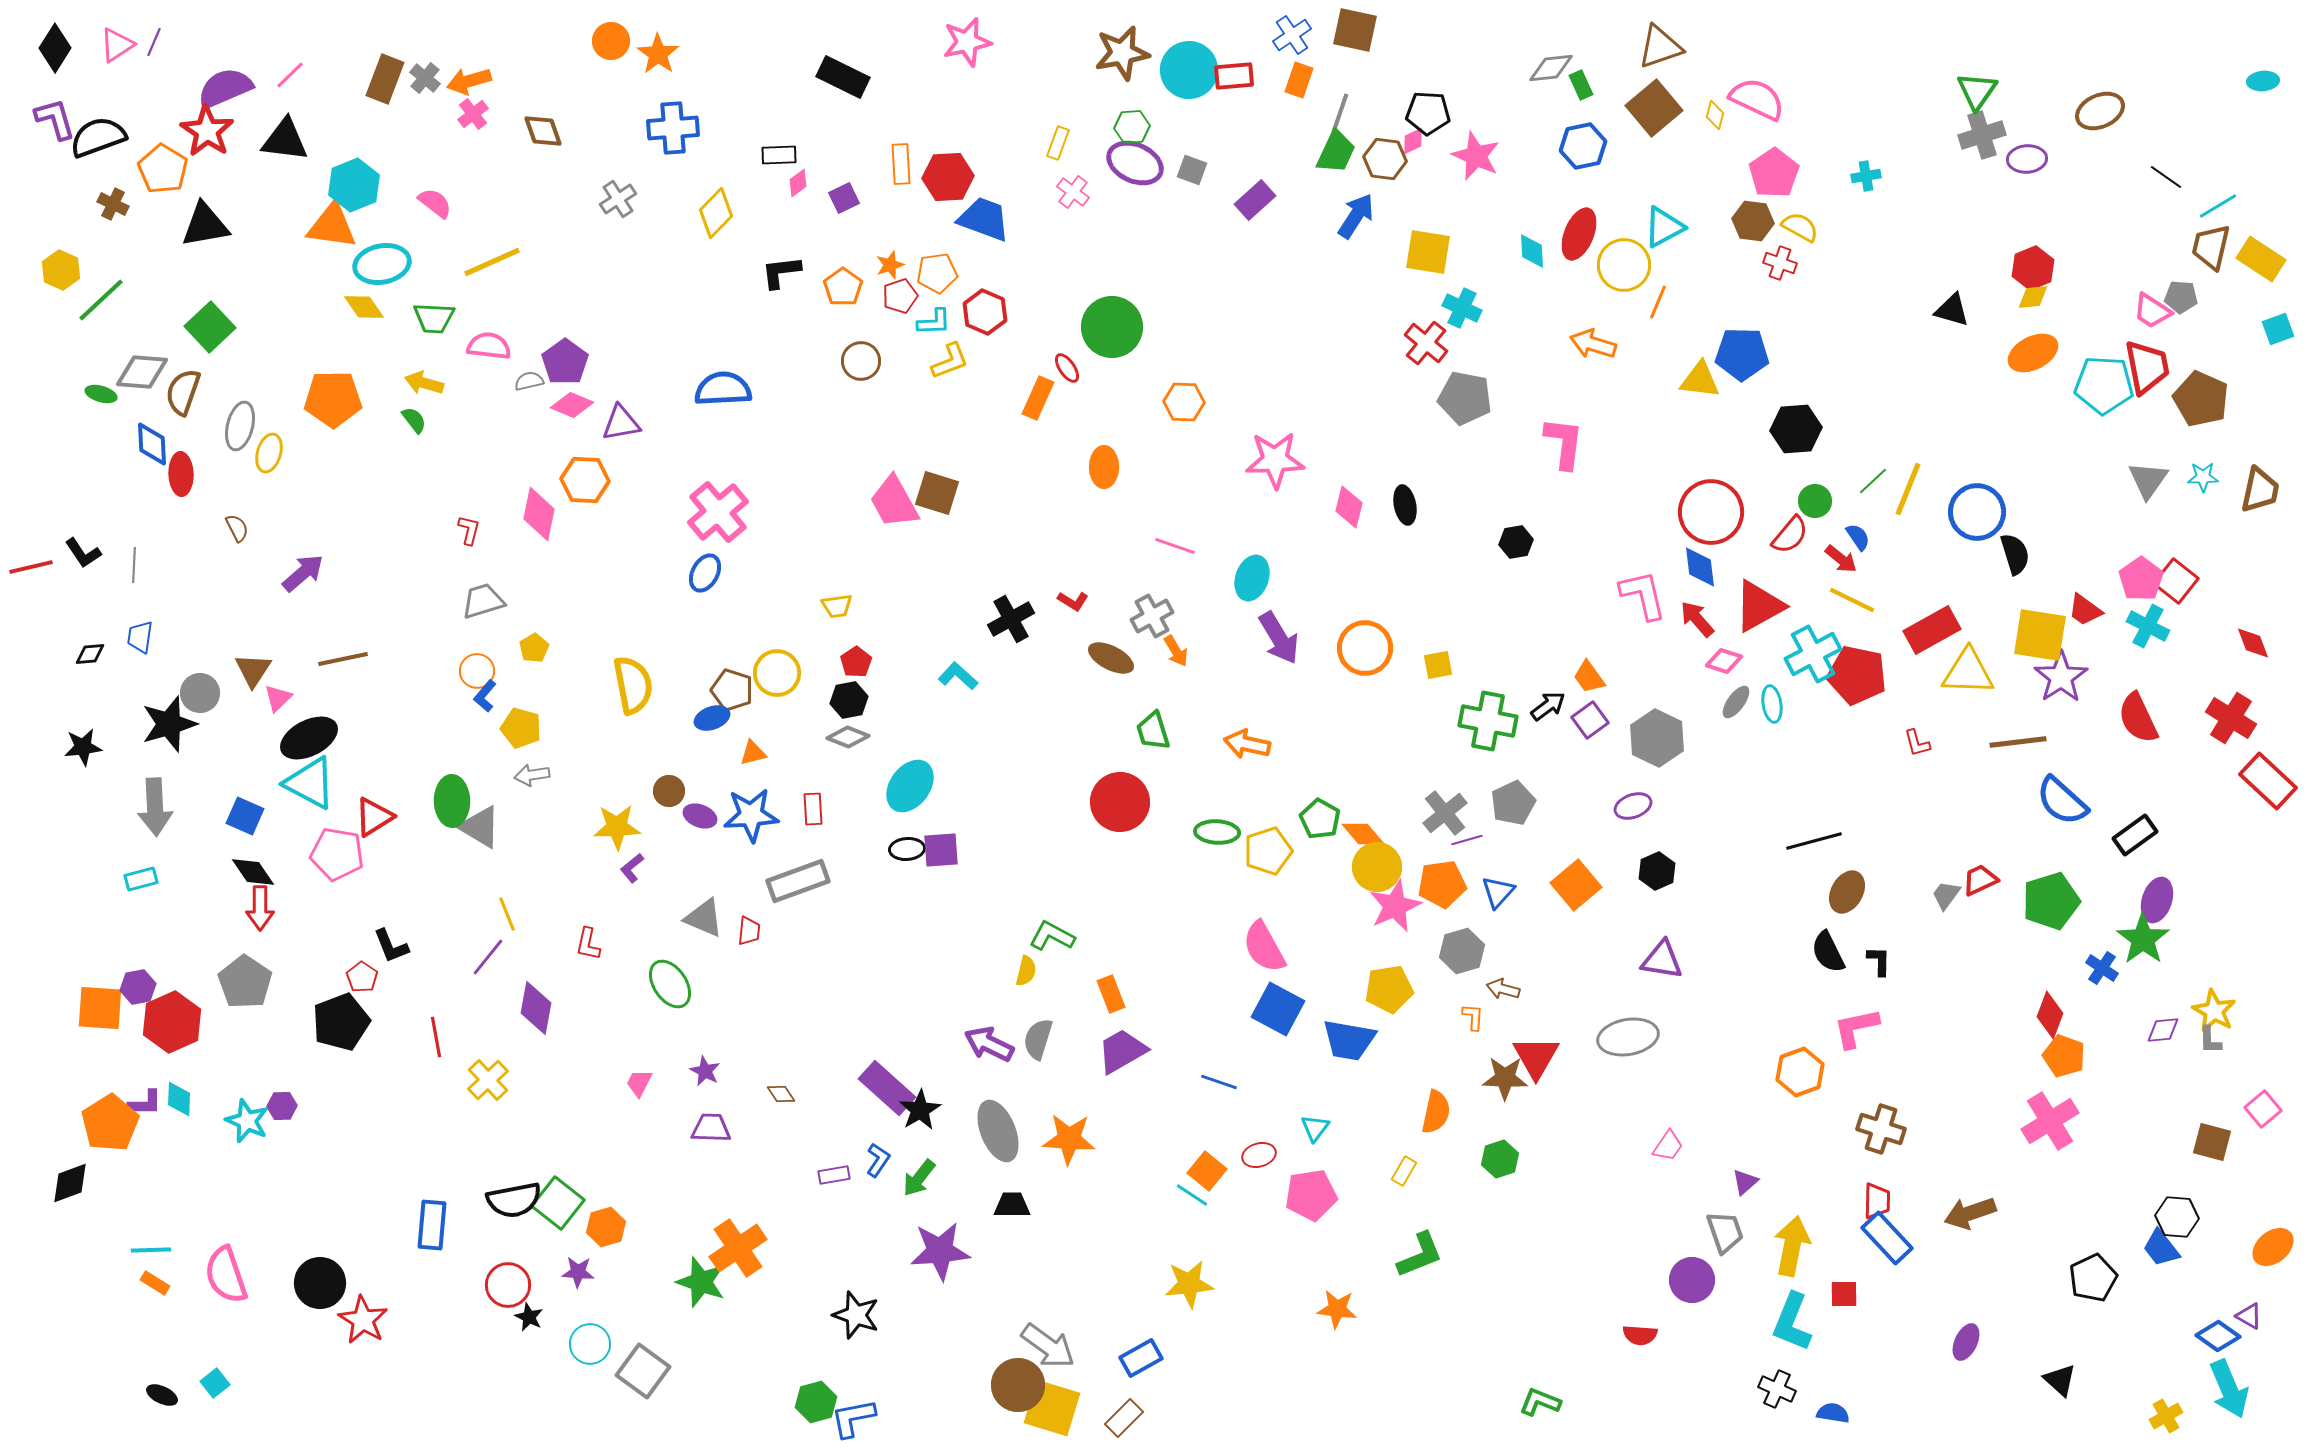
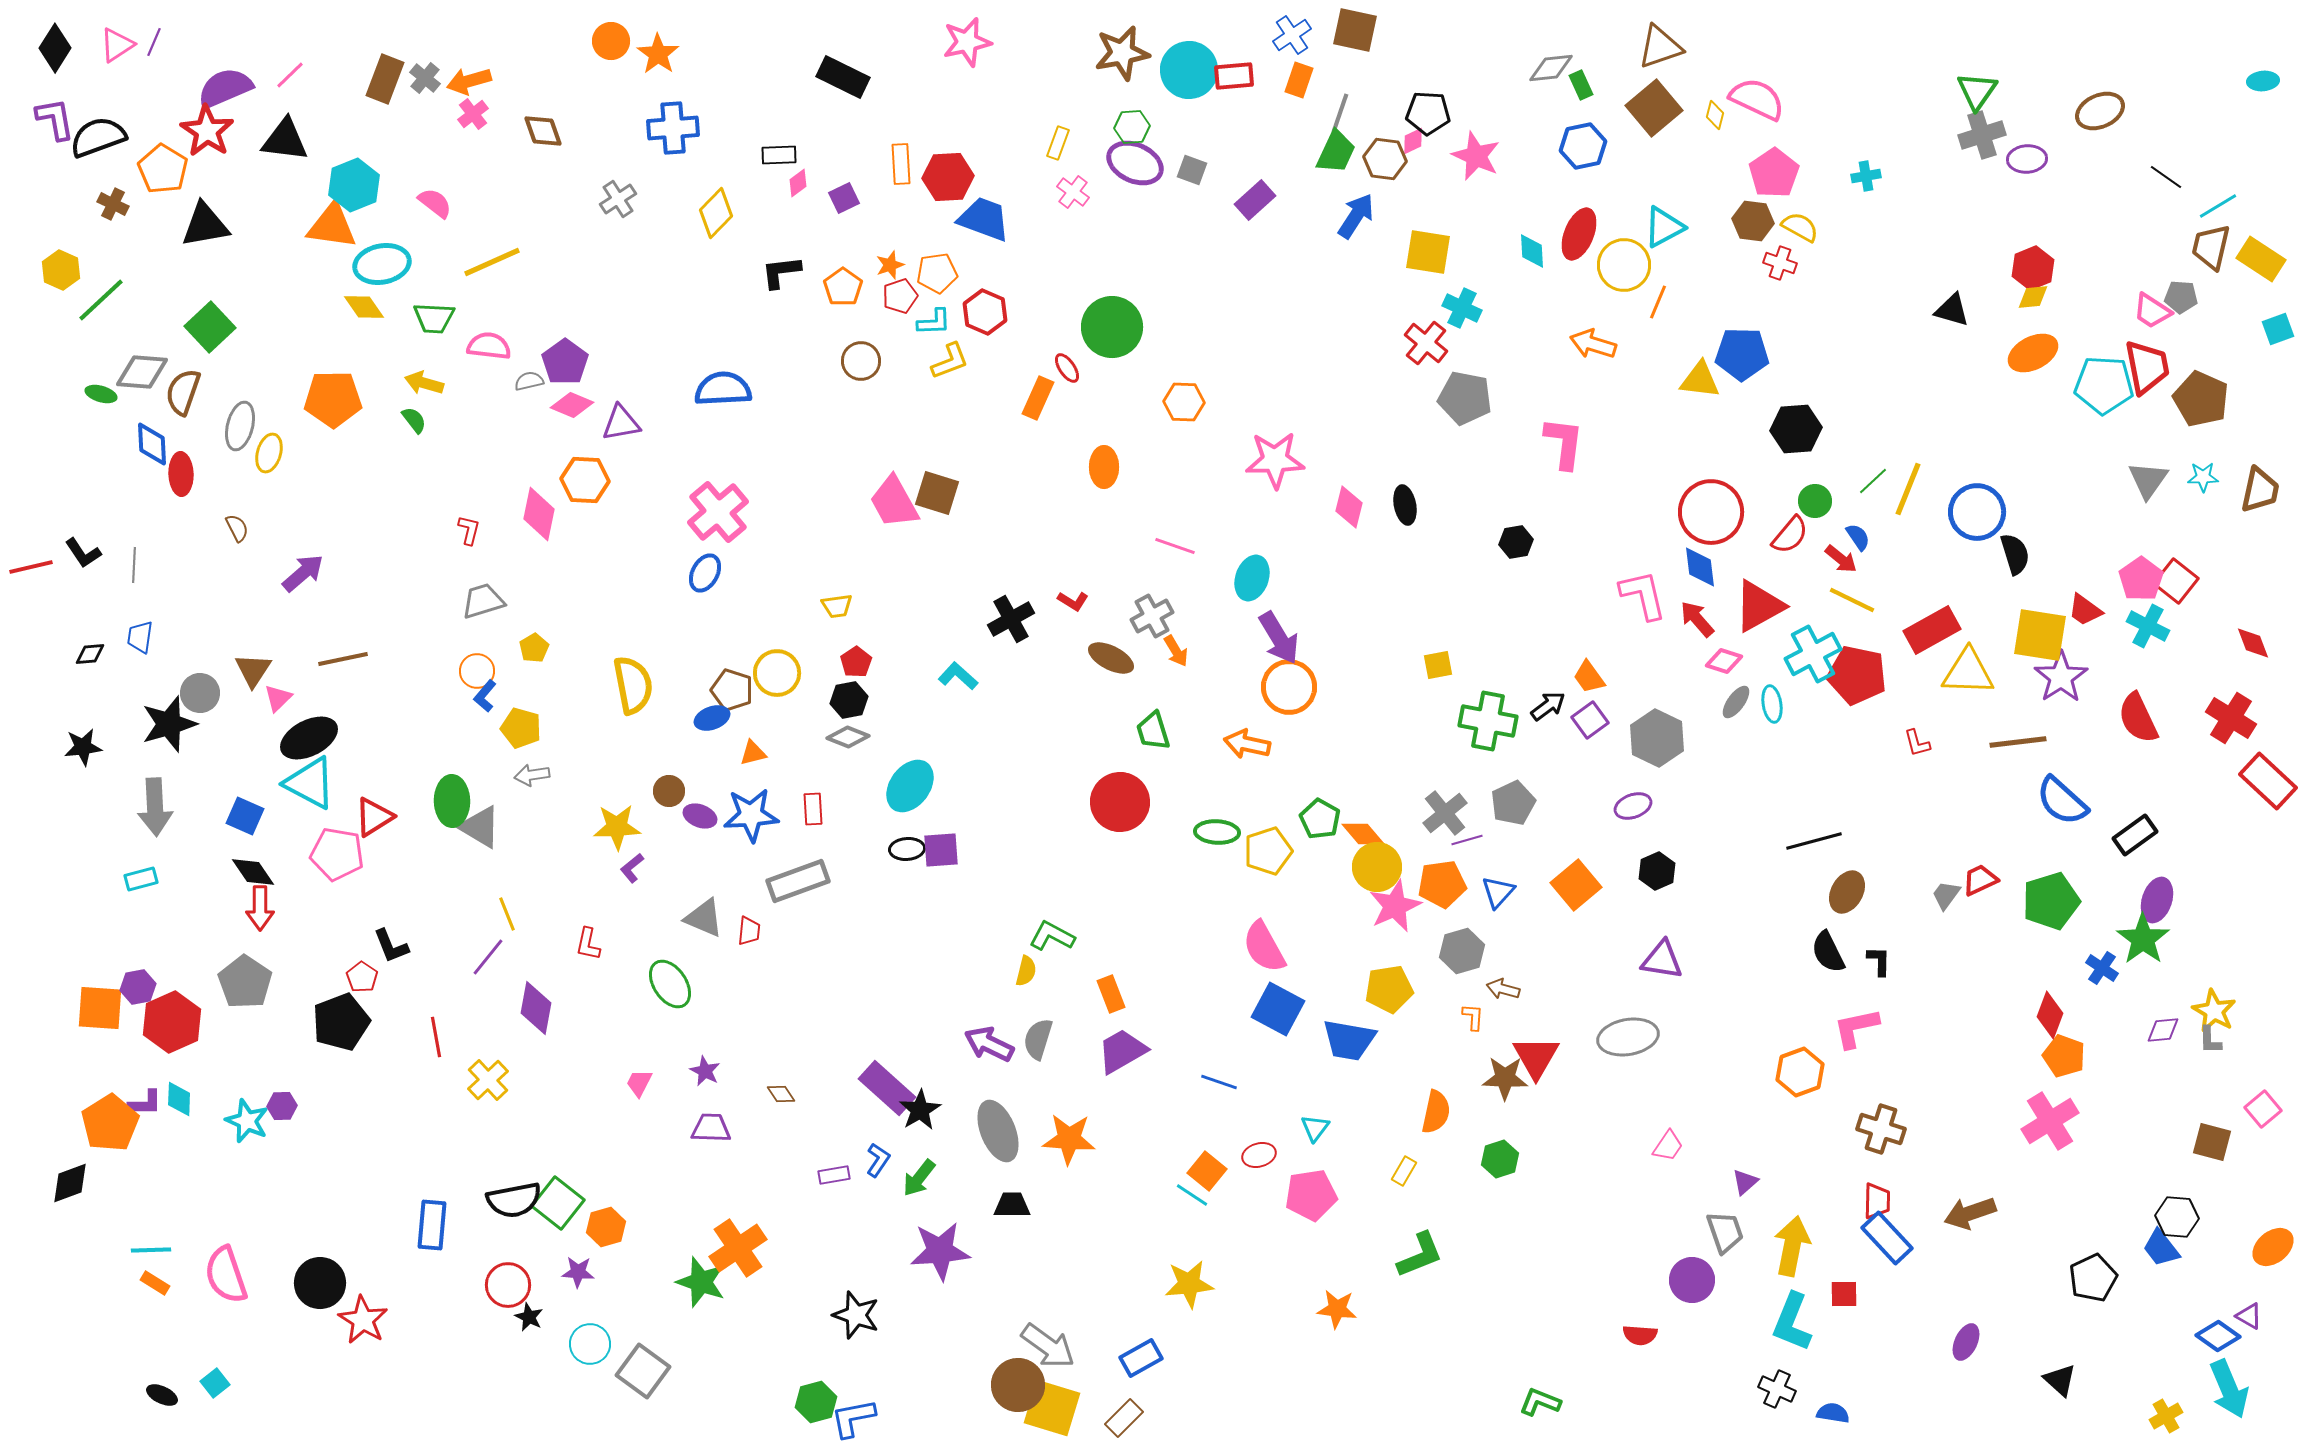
purple L-shape at (55, 119): rotated 6 degrees clockwise
orange circle at (1365, 648): moved 76 px left, 39 px down
